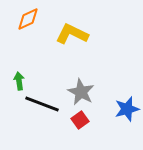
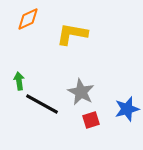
yellow L-shape: rotated 16 degrees counterclockwise
black line: rotated 8 degrees clockwise
red square: moved 11 px right; rotated 18 degrees clockwise
